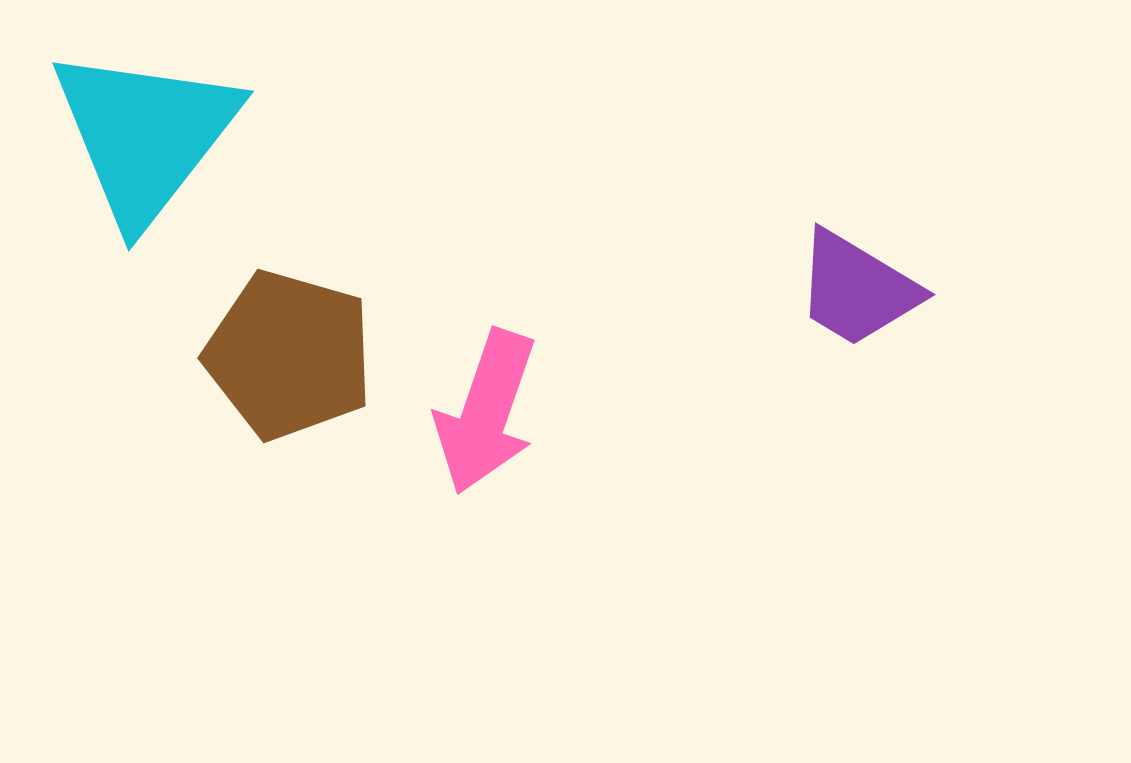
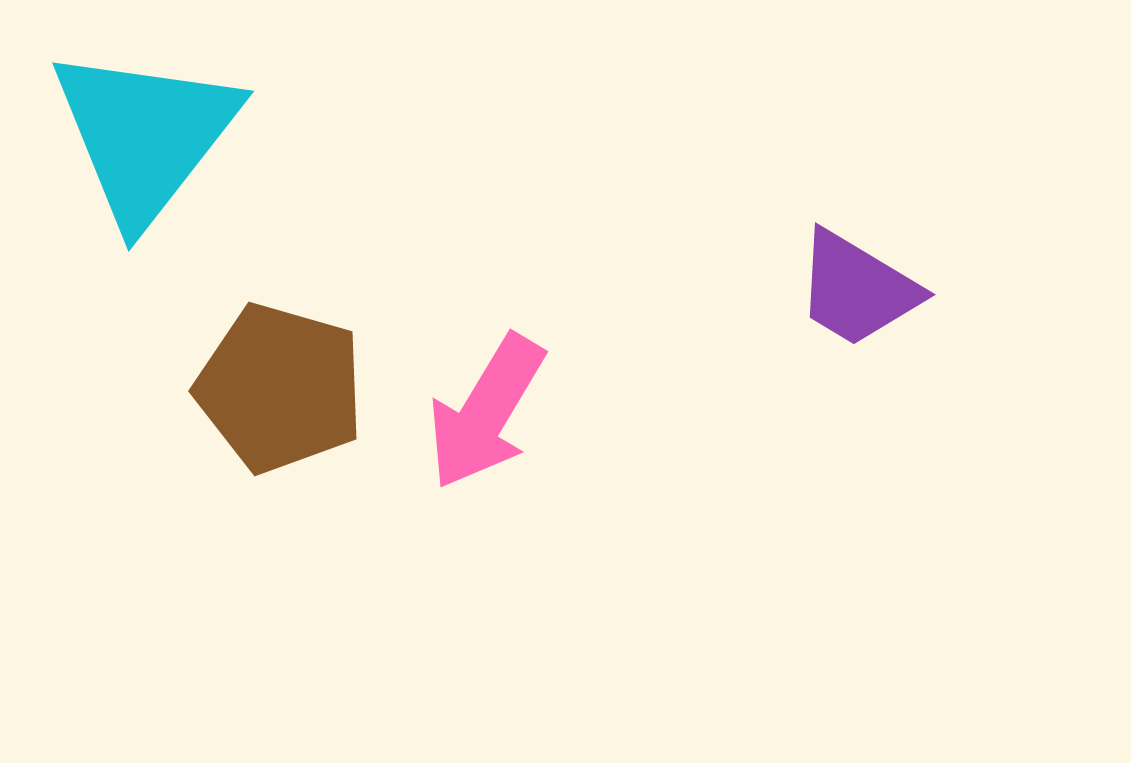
brown pentagon: moved 9 px left, 33 px down
pink arrow: rotated 12 degrees clockwise
